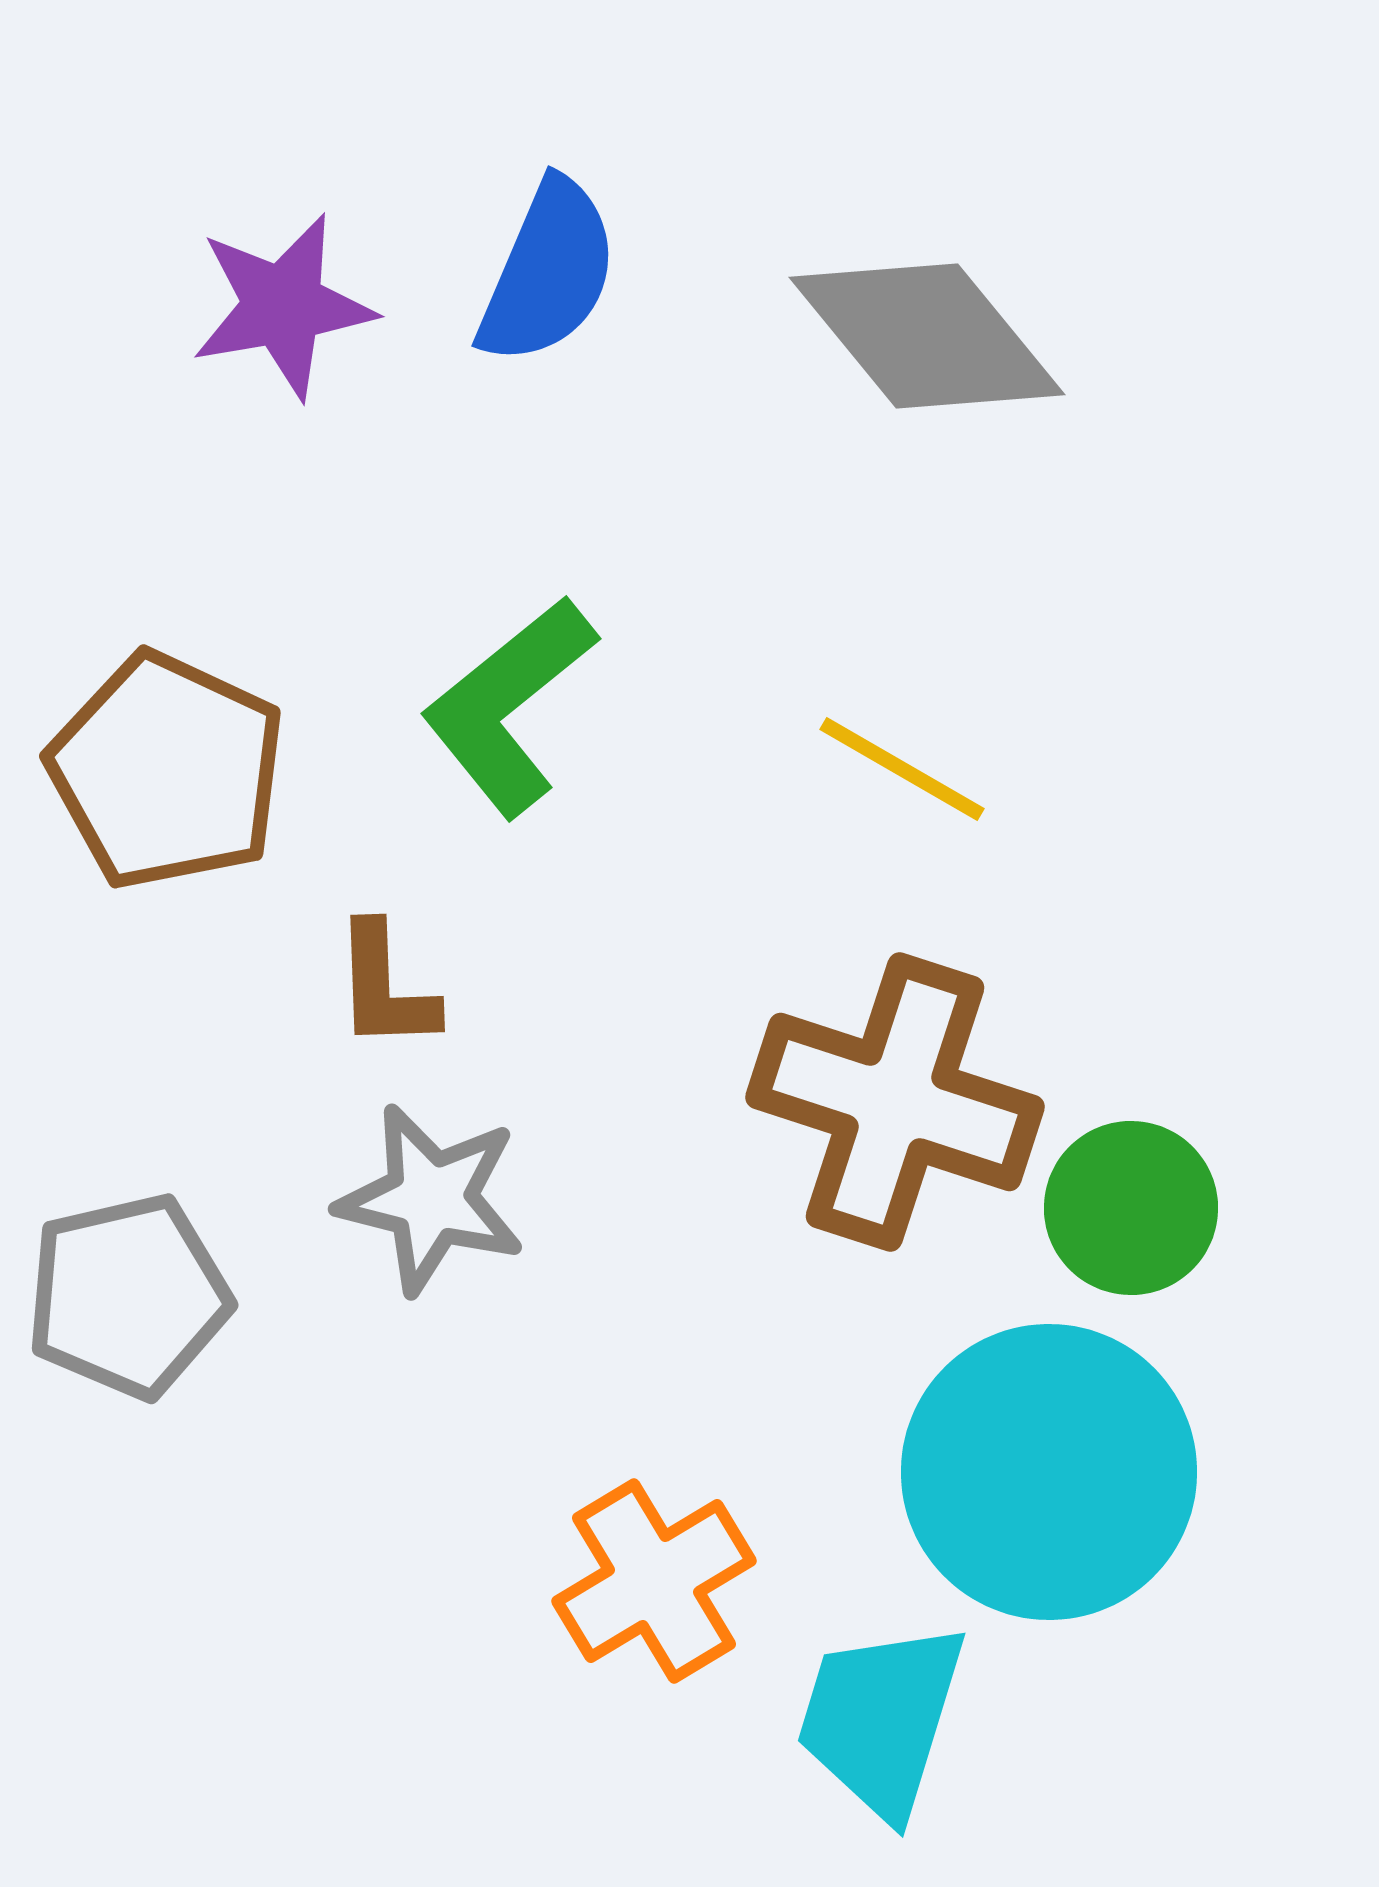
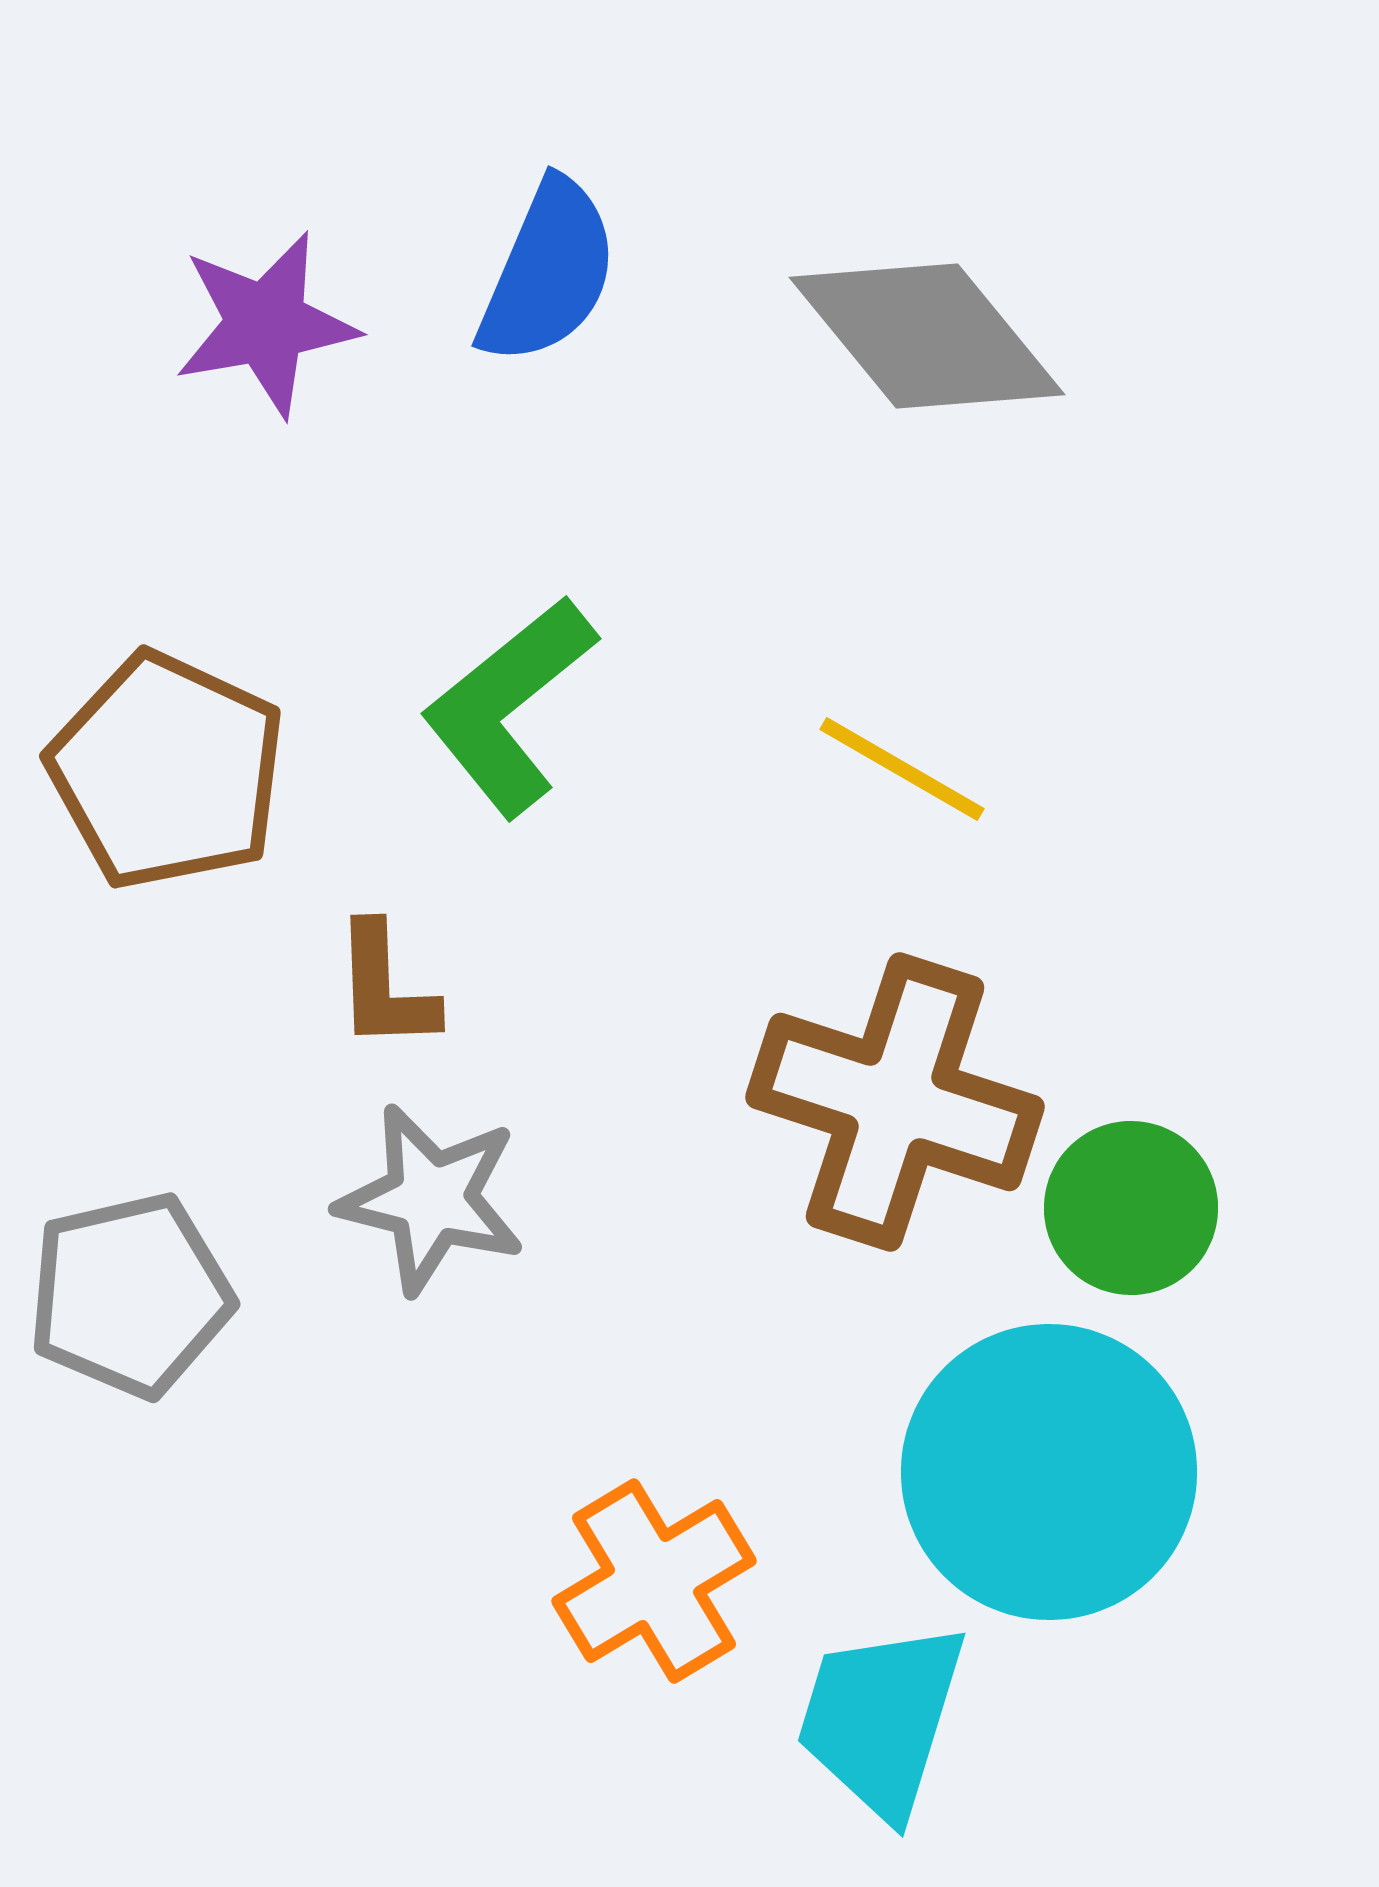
purple star: moved 17 px left, 18 px down
gray pentagon: moved 2 px right, 1 px up
